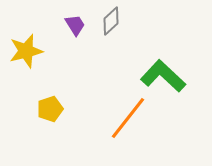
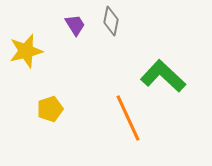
gray diamond: rotated 36 degrees counterclockwise
orange line: rotated 63 degrees counterclockwise
